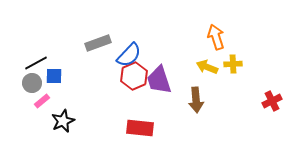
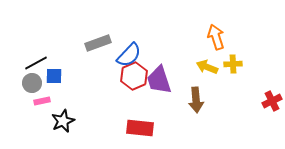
pink rectangle: rotated 28 degrees clockwise
